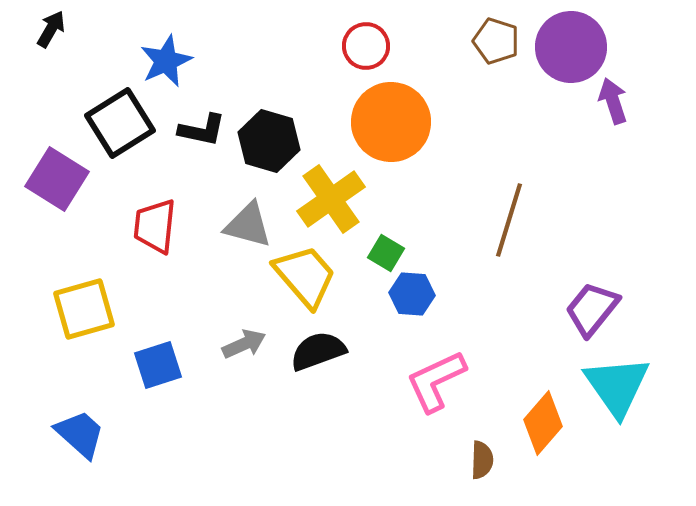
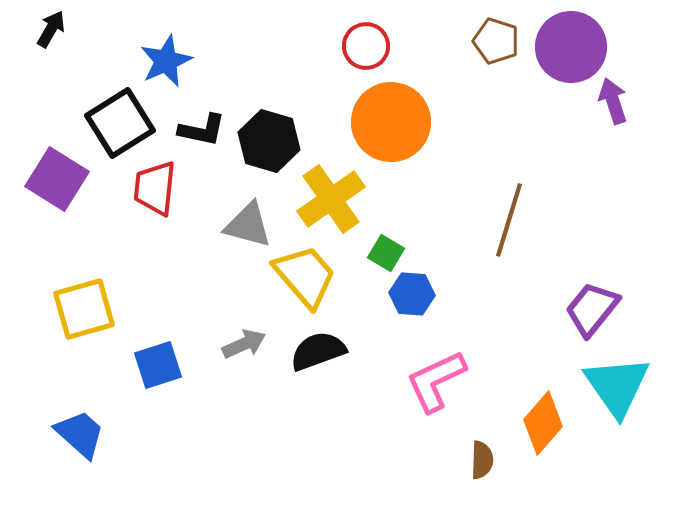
red trapezoid: moved 38 px up
